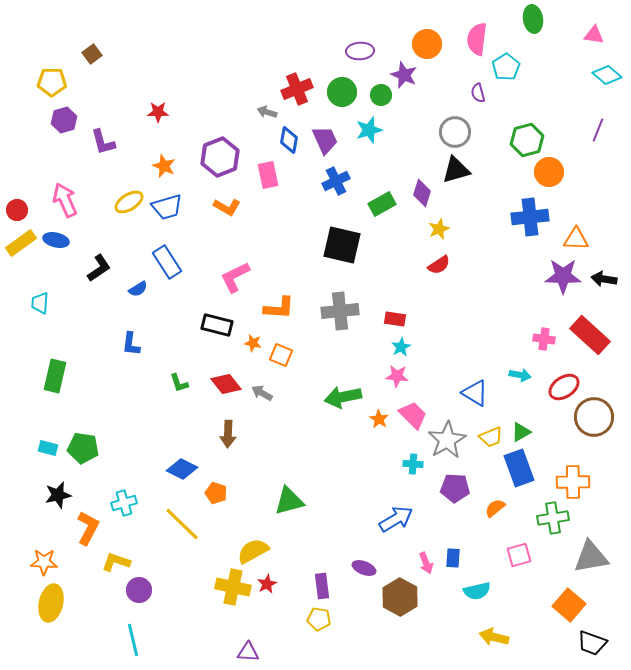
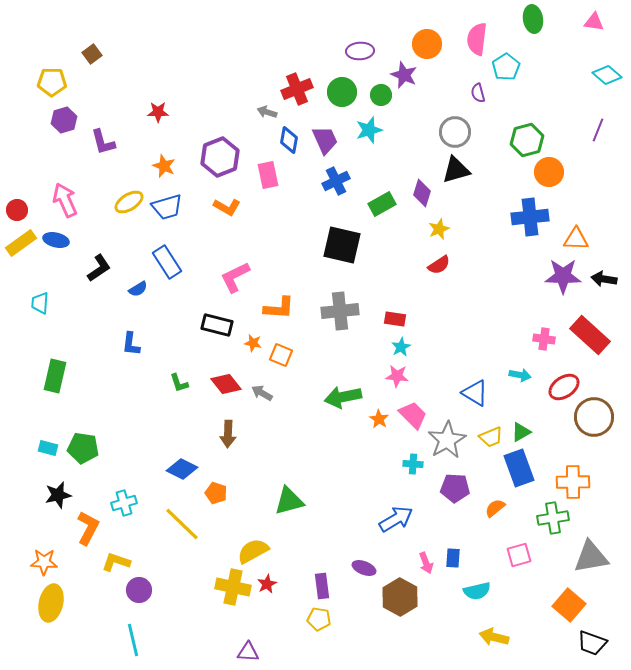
pink triangle at (594, 35): moved 13 px up
